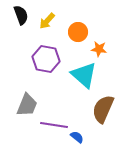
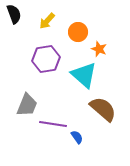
black semicircle: moved 7 px left, 1 px up
orange star: rotated 14 degrees clockwise
purple hexagon: rotated 20 degrees counterclockwise
brown semicircle: rotated 108 degrees clockwise
purple line: moved 1 px left, 1 px up
blue semicircle: rotated 16 degrees clockwise
